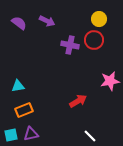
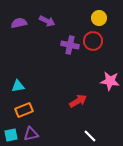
yellow circle: moved 1 px up
purple semicircle: rotated 49 degrees counterclockwise
red circle: moved 1 px left, 1 px down
pink star: rotated 18 degrees clockwise
